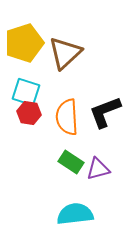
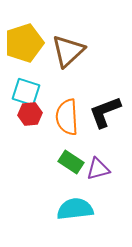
brown triangle: moved 3 px right, 2 px up
red hexagon: moved 1 px right, 1 px down; rotated 15 degrees counterclockwise
cyan semicircle: moved 5 px up
